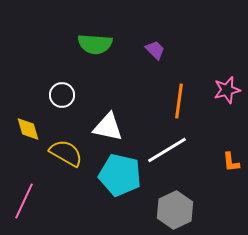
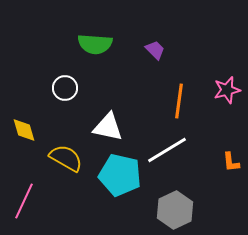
white circle: moved 3 px right, 7 px up
yellow diamond: moved 4 px left, 1 px down
yellow semicircle: moved 5 px down
